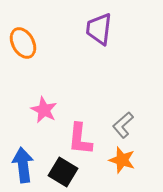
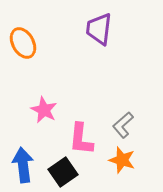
pink L-shape: moved 1 px right
black square: rotated 24 degrees clockwise
